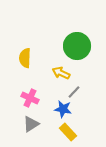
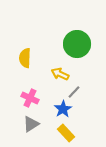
green circle: moved 2 px up
yellow arrow: moved 1 px left, 1 px down
blue star: rotated 30 degrees clockwise
yellow rectangle: moved 2 px left, 1 px down
